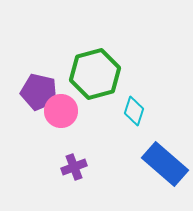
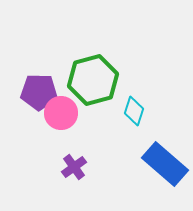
green hexagon: moved 2 px left, 6 px down
purple pentagon: rotated 12 degrees counterclockwise
pink circle: moved 2 px down
purple cross: rotated 15 degrees counterclockwise
